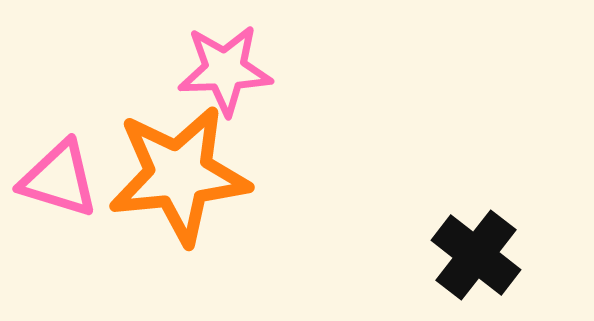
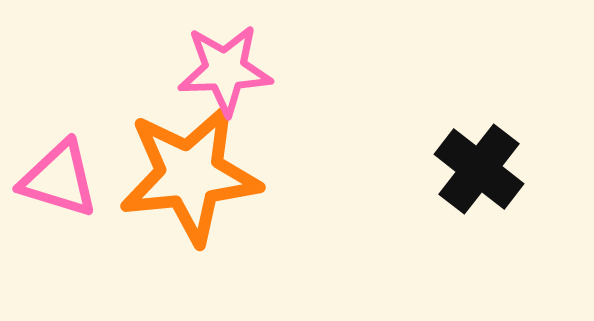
orange star: moved 11 px right
black cross: moved 3 px right, 86 px up
